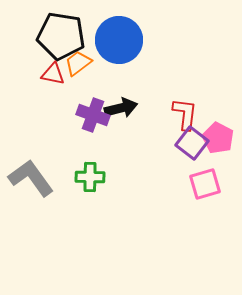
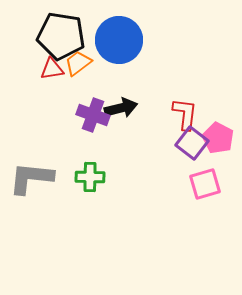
red triangle: moved 1 px left, 5 px up; rotated 20 degrees counterclockwise
gray L-shape: rotated 48 degrees counterclockwise
